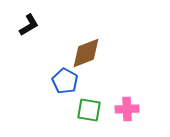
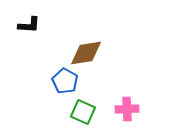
black L-shape: rotated 35 degrees clockwise
brown diamond: rotated 12 degrees clockwise
green square: moved 6 px left, 2 px down; rotated 15 degrees clockwise
